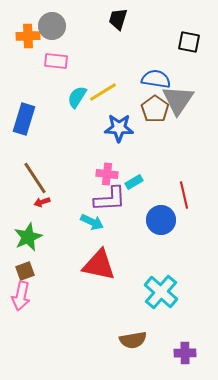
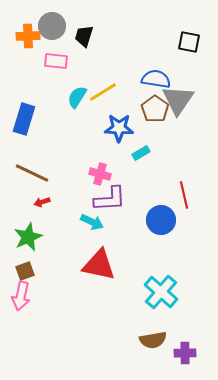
black trapezoid: moved 34 px left, 17 px down
pink cross: moved 7 px left; rotated 10 degrees clockwise
brown line: moved 3 px left, 5 px up; rotated 32 degrees counterclockwise
cyan rectangle: moved 7 px right, 29 px up
brown semicircle: moved 20 px right
